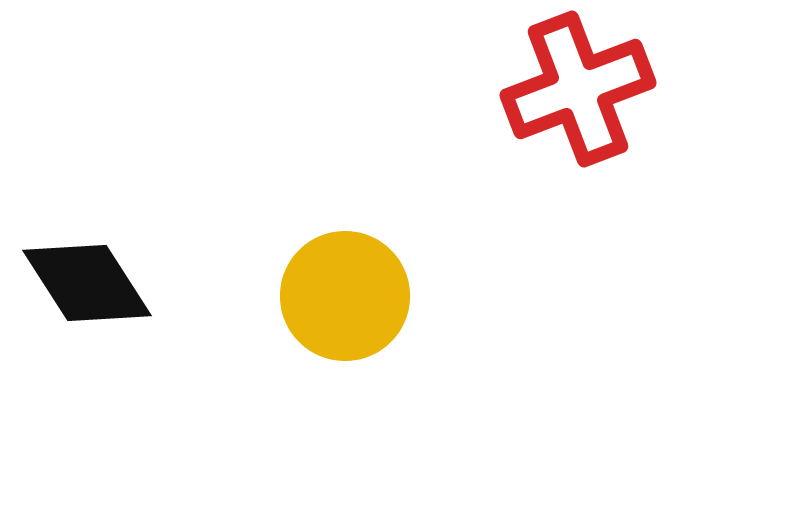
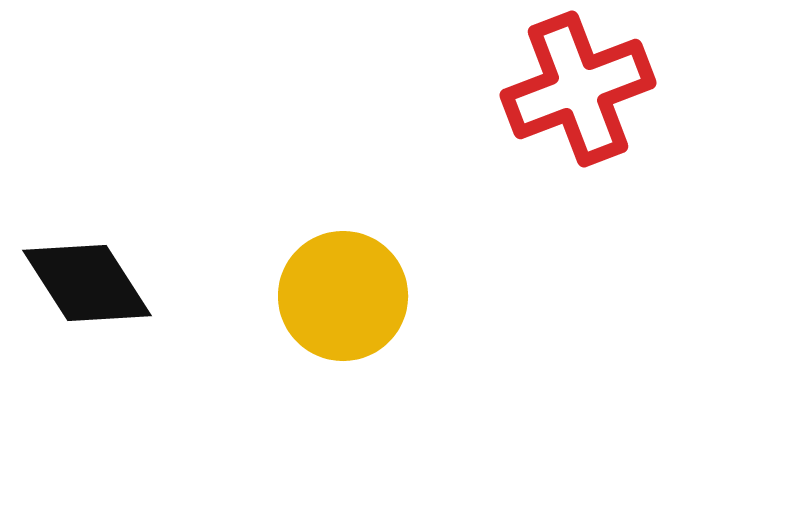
yellow circle: moved 2 px left
